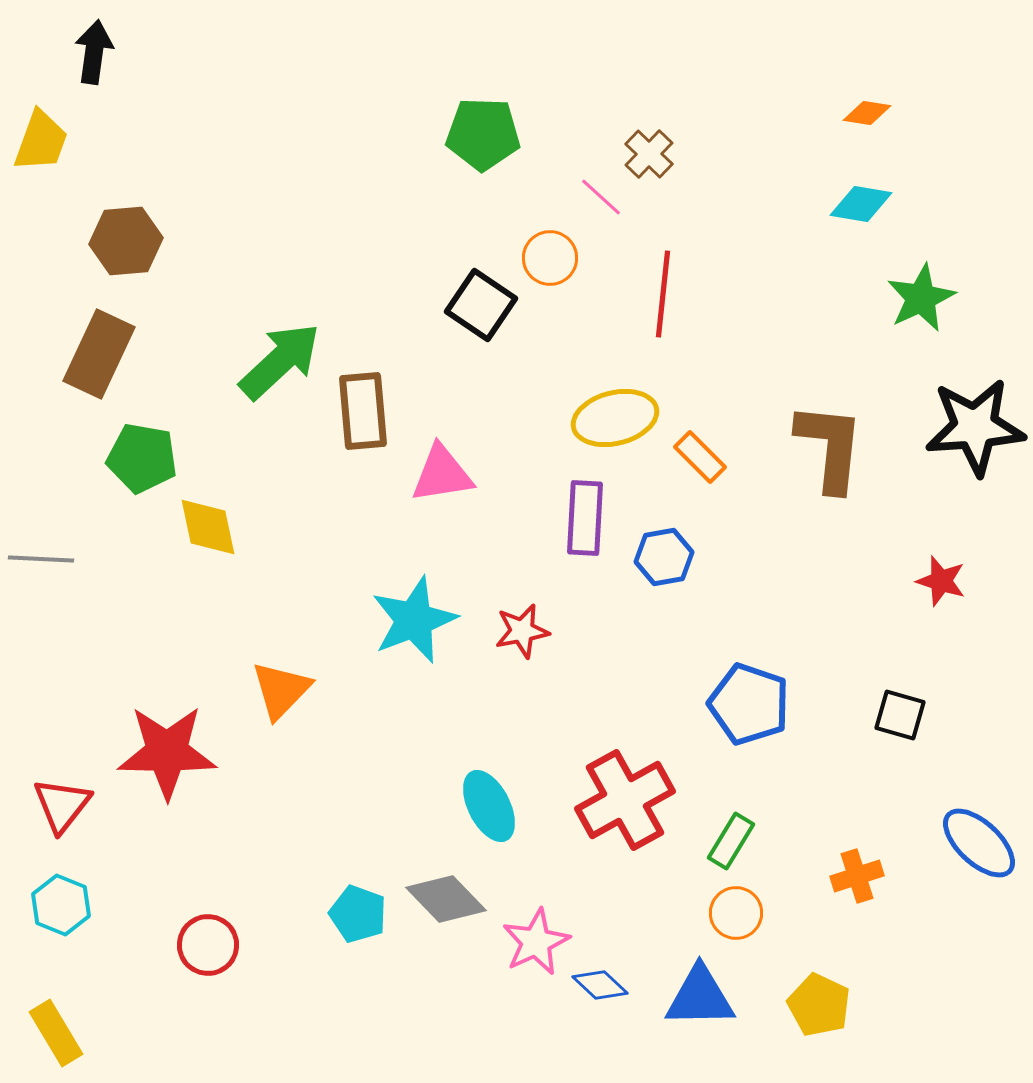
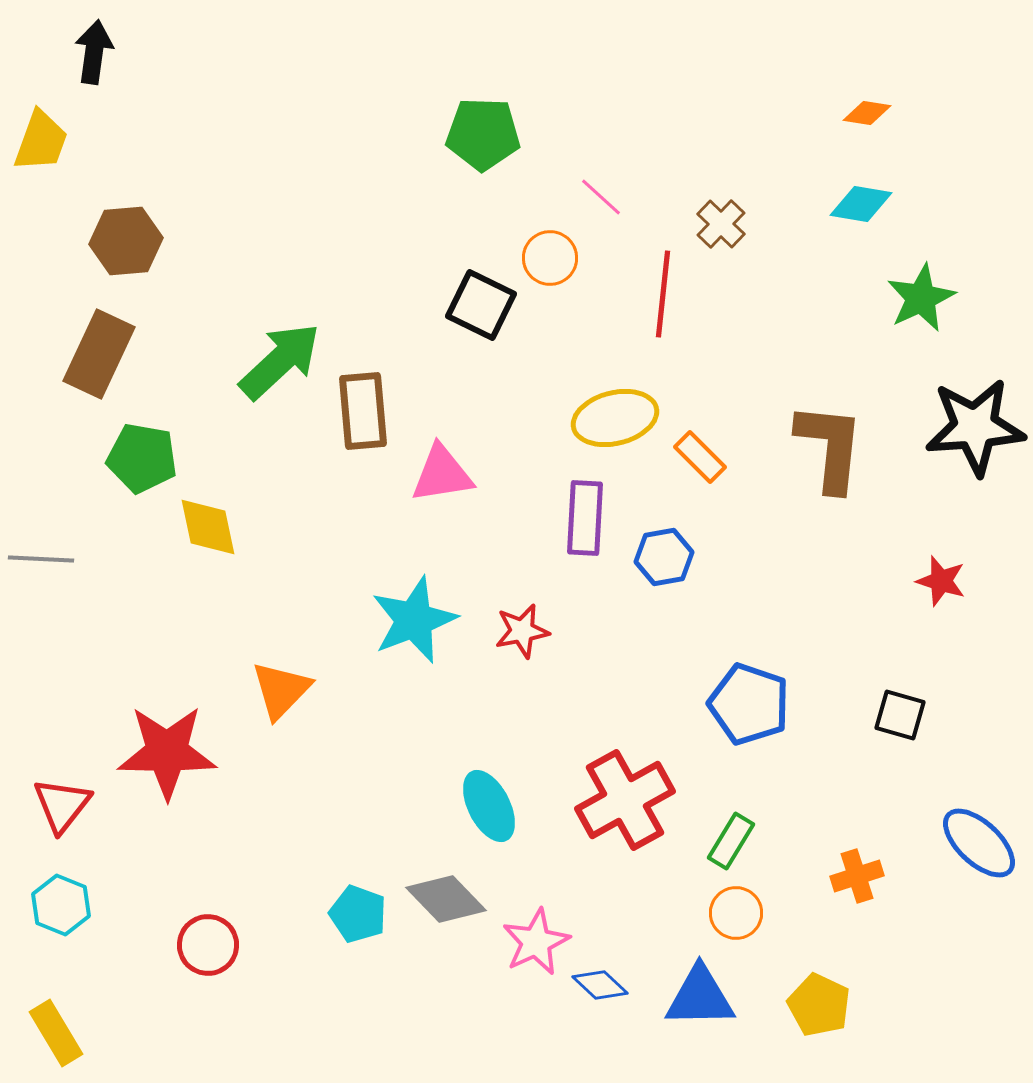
brown cross at (649, 154): moved 72 px right, 70 px down
black square at (481, 305): rotated 8 degrees counterclockwise
